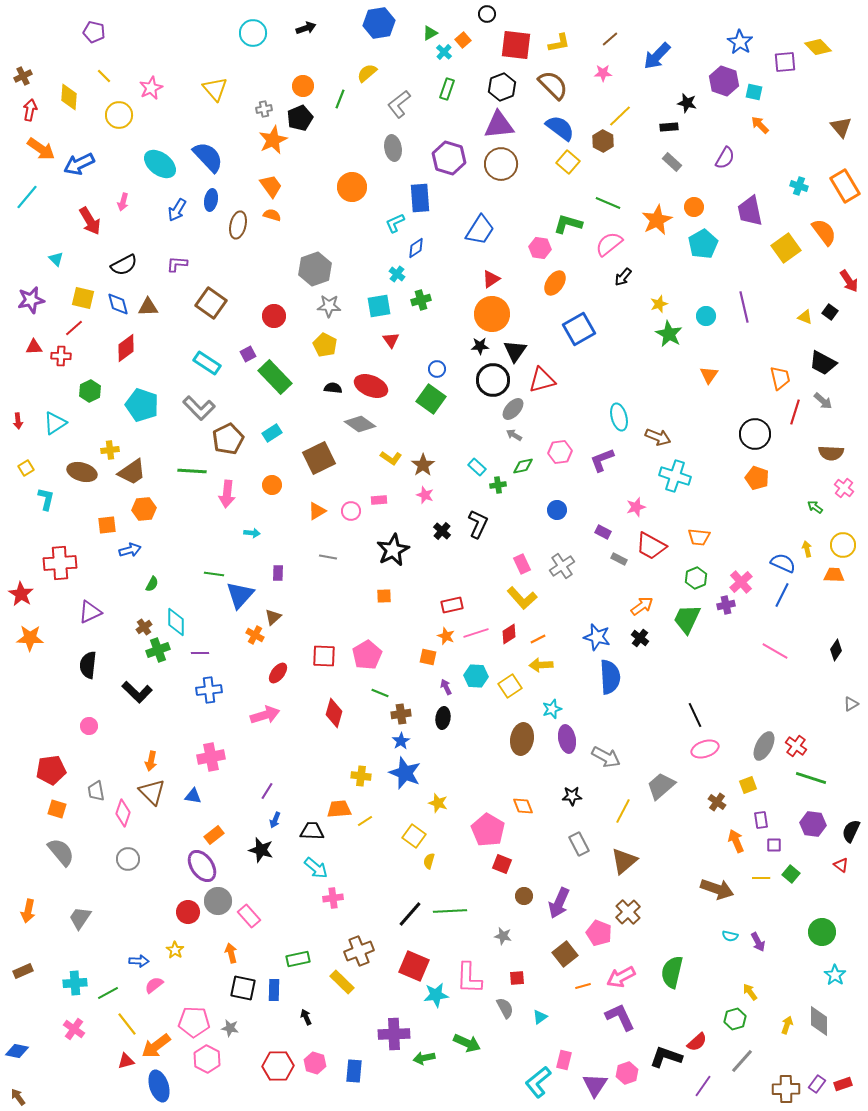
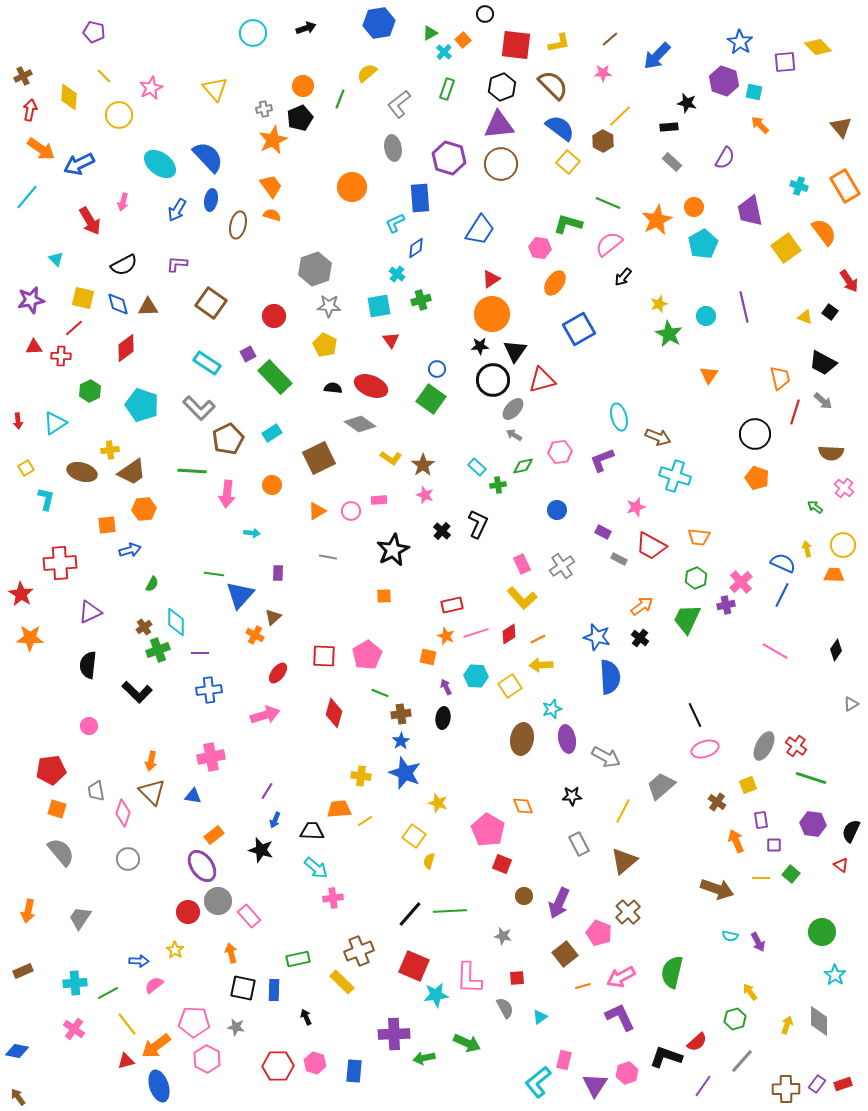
black circle at (487, 14): moved 2 px left
gray star at (230, 1028): moved 6 px right, 1 px up
